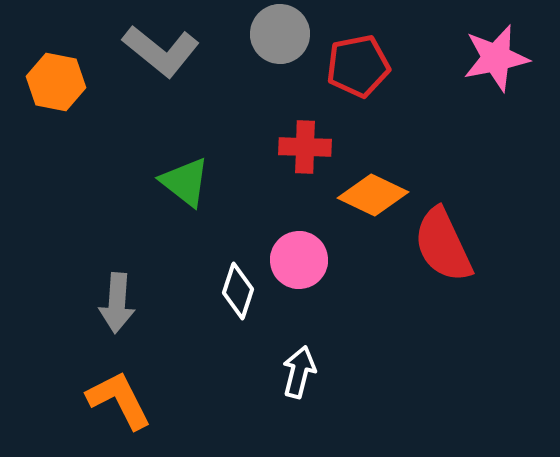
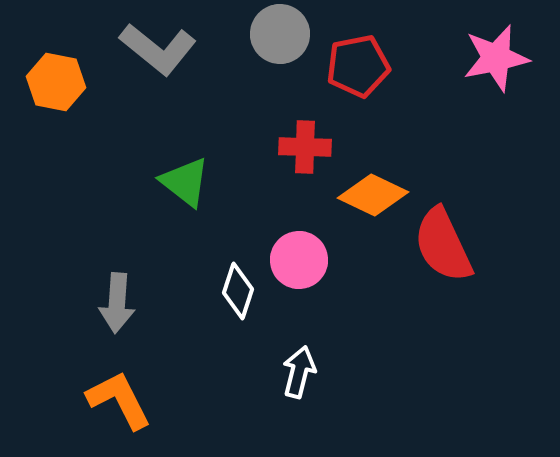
gray L-shape: moved 3 px left, 2 px up
